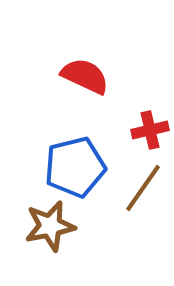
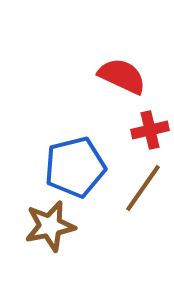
red semicircle: moved 37 px right
